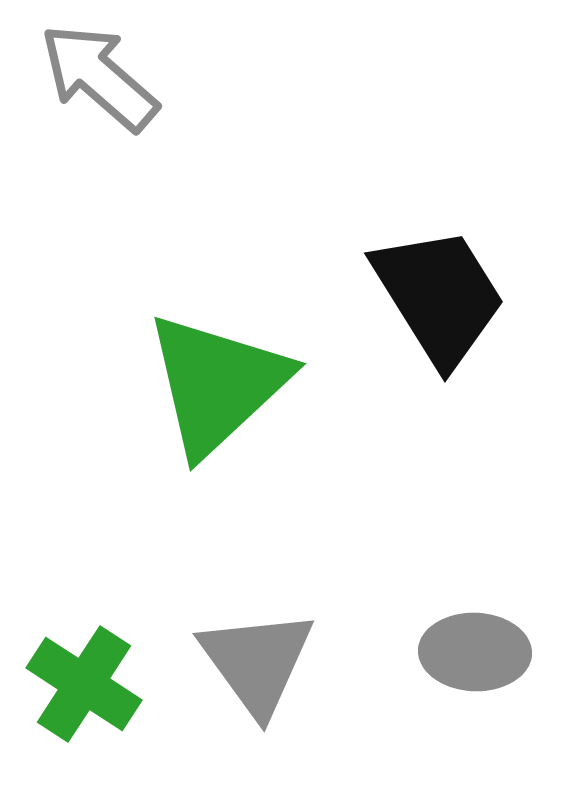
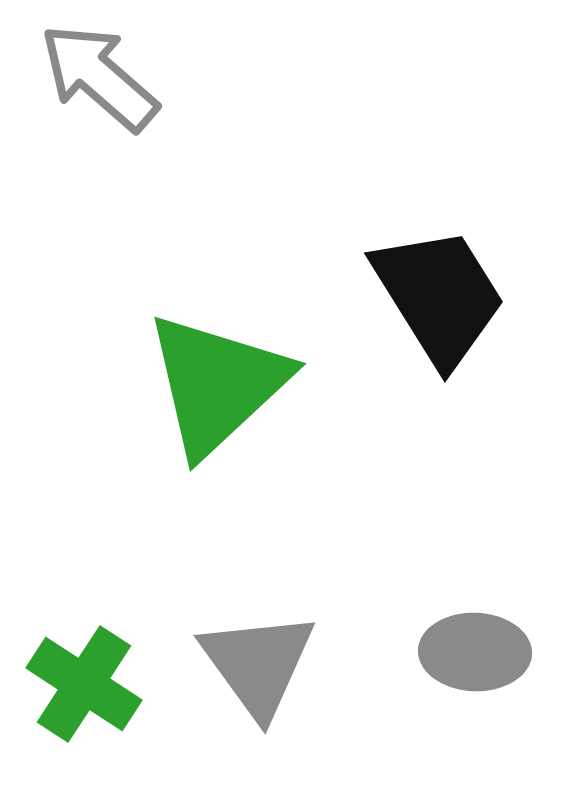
gray triangle: moved 1 px right, 2 px down
